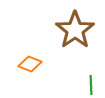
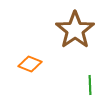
green line: moved 1 px left
